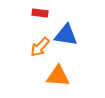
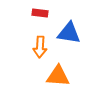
blue triangle: moved 3 px right, 2 px up
orange arrow: rotated 40 degrees counterclockwise
